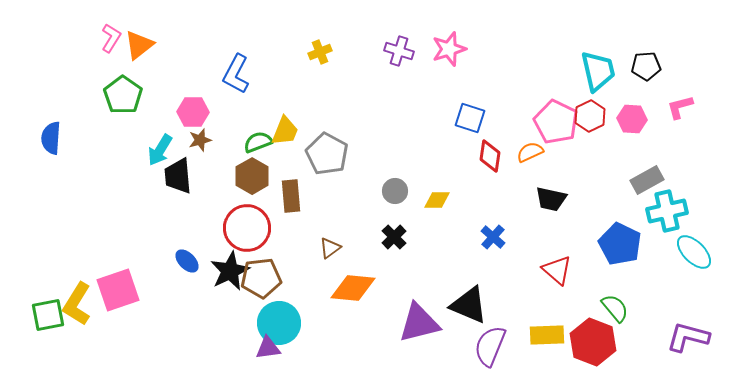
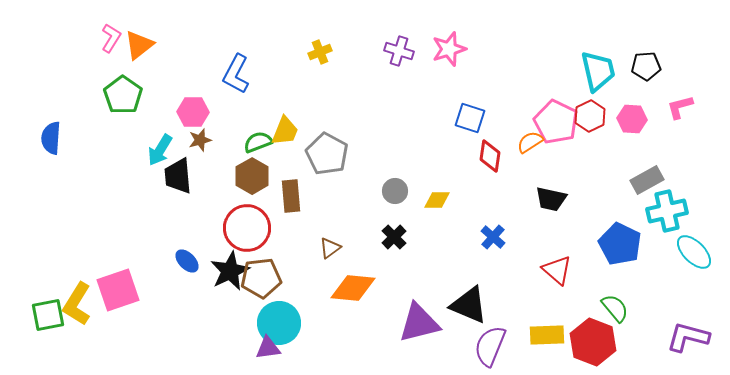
orange semicircle at (530, 152): moved 10 px up; rotated 8 degrees counterclockwise
